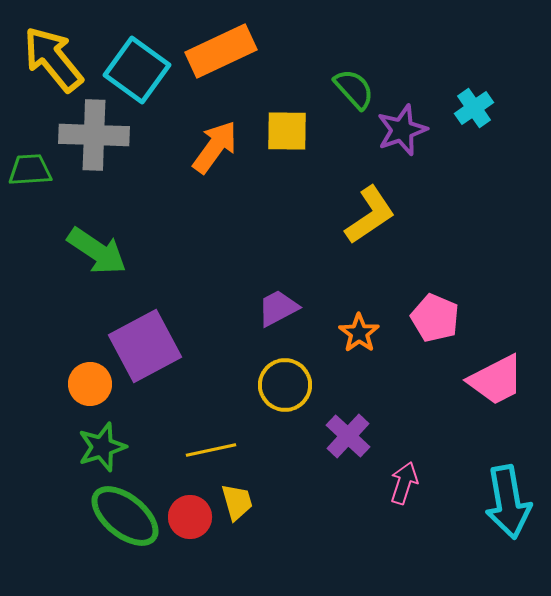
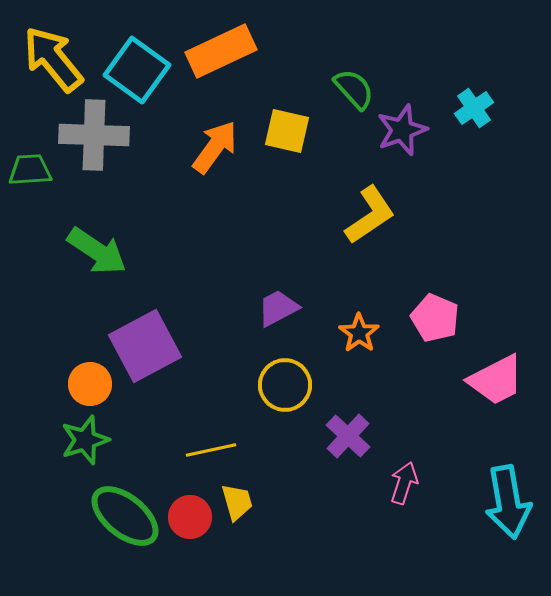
yellow square: rotated 12 degrees clockwise
green star: moved 17 px left, 7 px up
